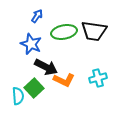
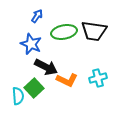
orange L-shape: moved 3 px right
